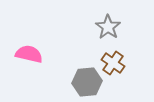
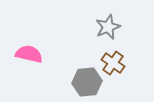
gray star: rotated 15 degrees clockwise
